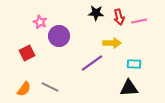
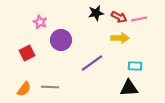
black star: rotated 14 degrees counterclockwise
red arrow: rotated 49 degrees counterclockwise
pink line: moved 2 px up
purple circle: moved 2 px right, 4 px down
yellow arrow: moved 8 px right, 5 px up
cyan rectangle: moved 1 px right, 2 px down
gray line: rotated 24 degrees counterclockwise
